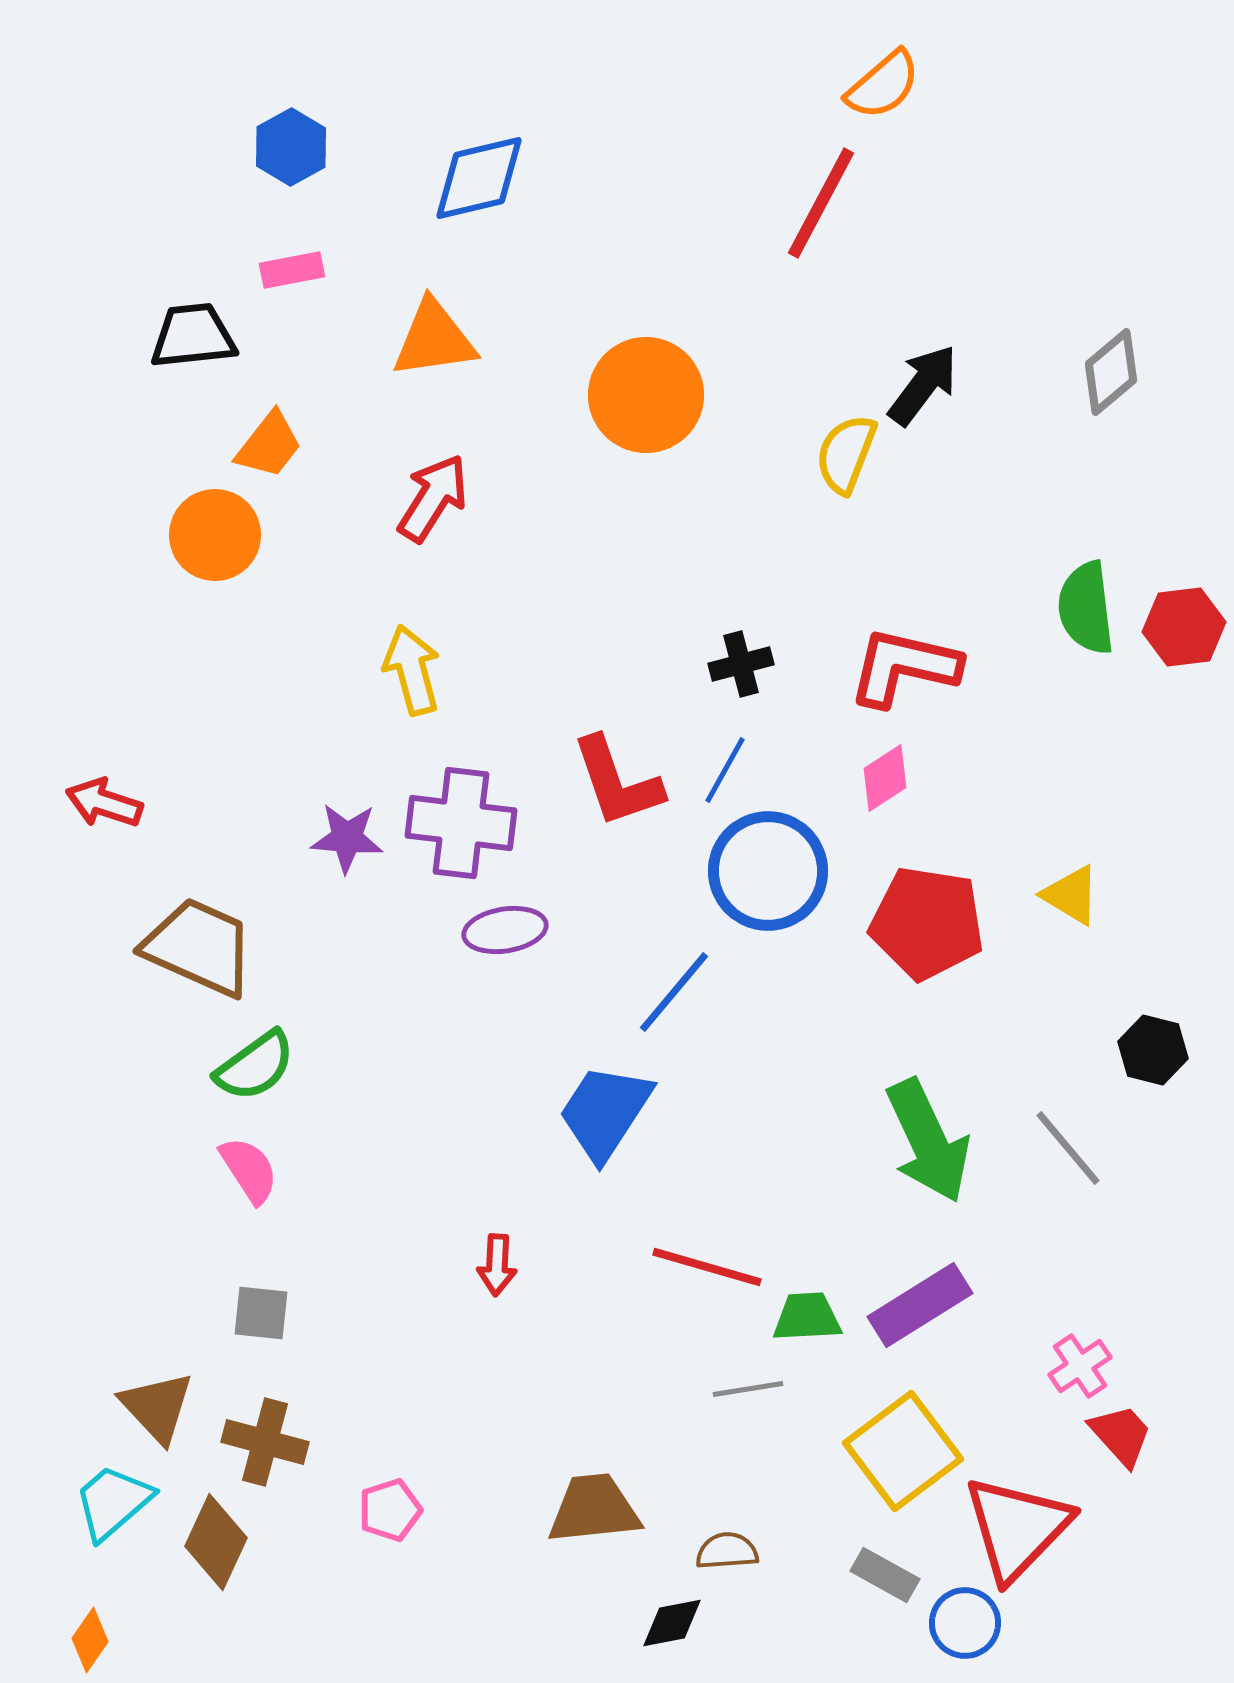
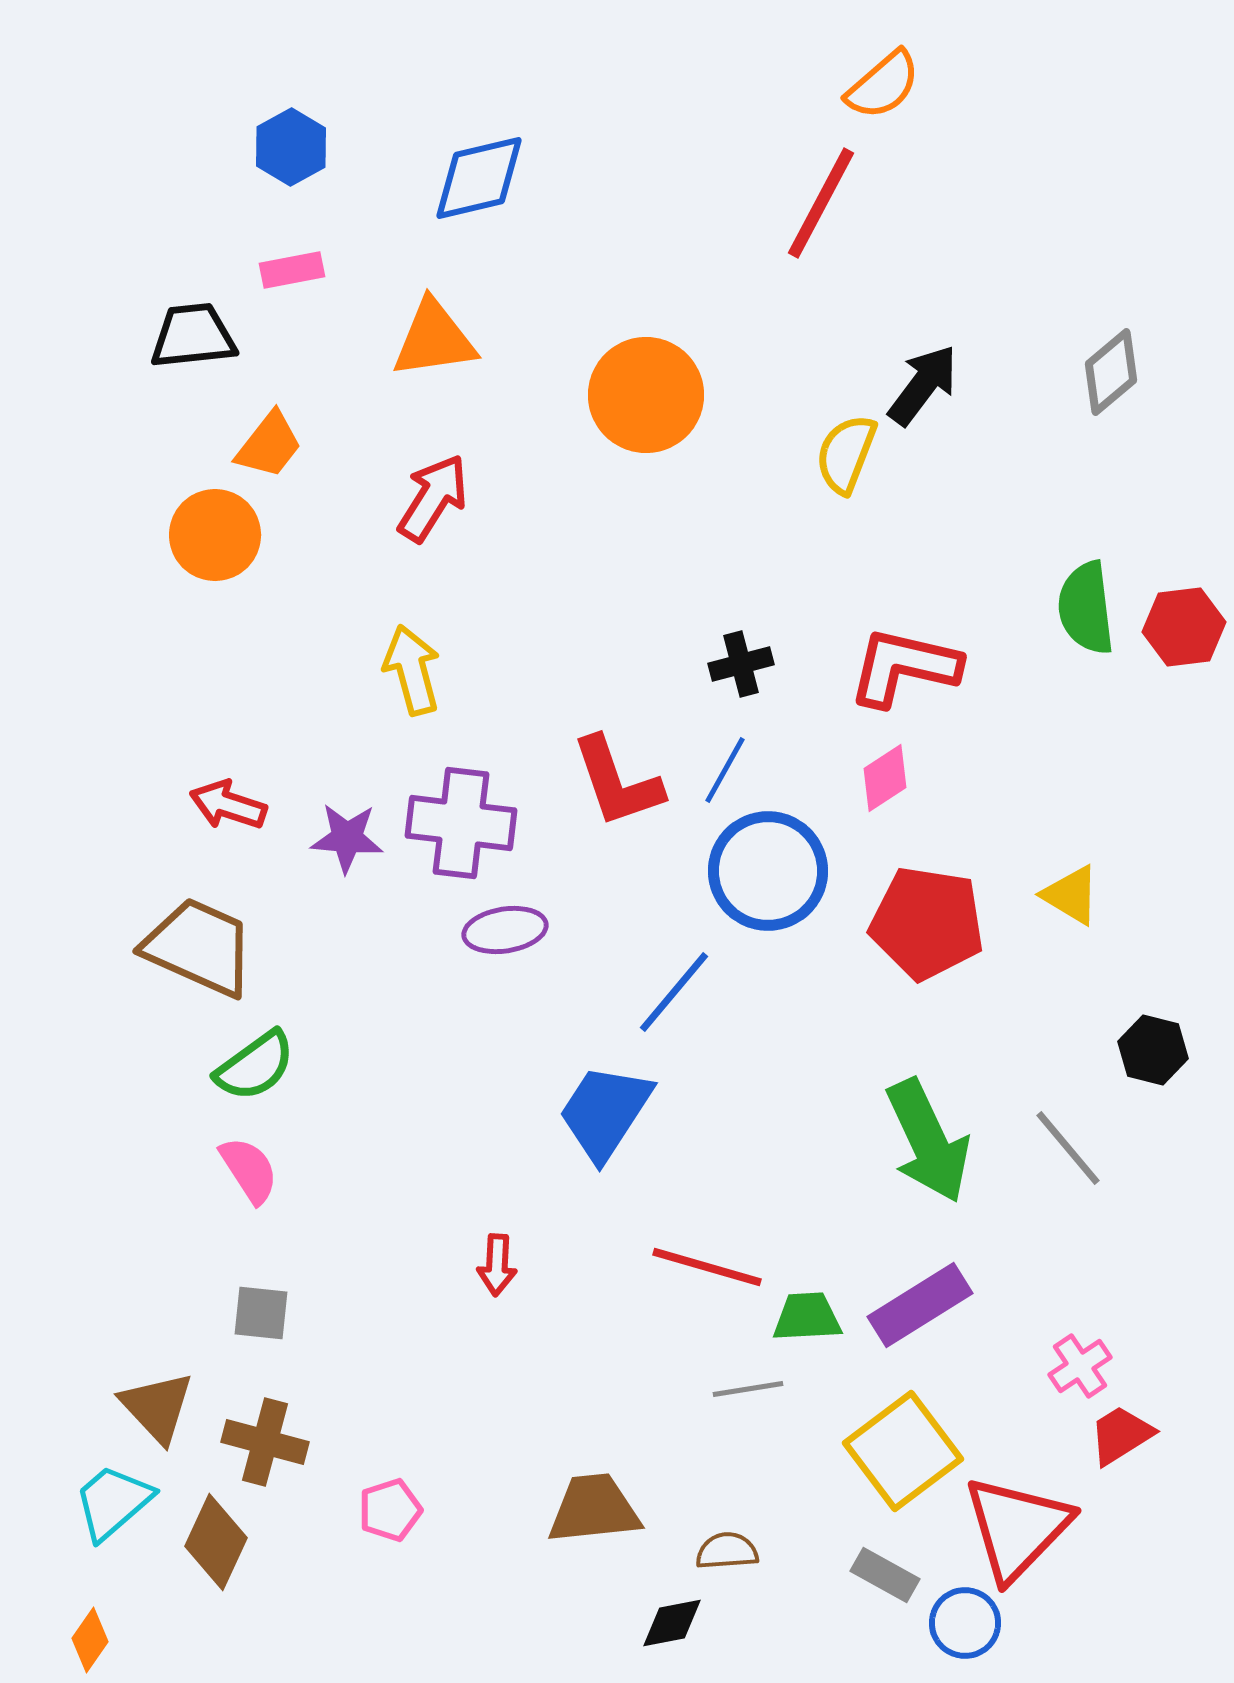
red arrow at (104, 803): moved 124 px right, 2 px down
red trapezoid at (1121, 1435): rotated 80 degrees counterclockwise
